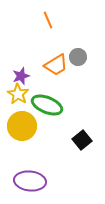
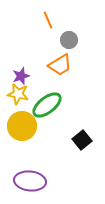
gray circle: moved 9 px left, 17 px up
orange trapezoid: moved 4 px right
yellow star: rotated 20 degrees counterclockwise
green ellipse: rotated 60 degrees counterclockwise
